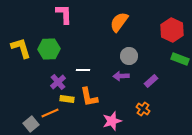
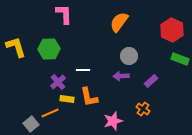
yellow L-shape: moved 5 px left, 1 px up
pink star: moved 1 px right
